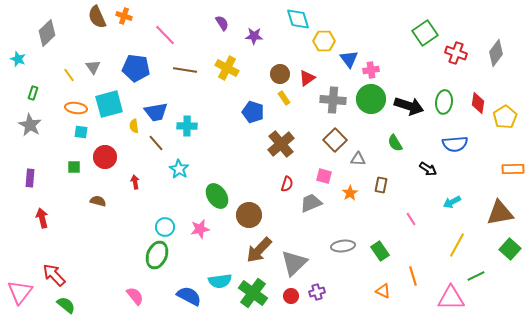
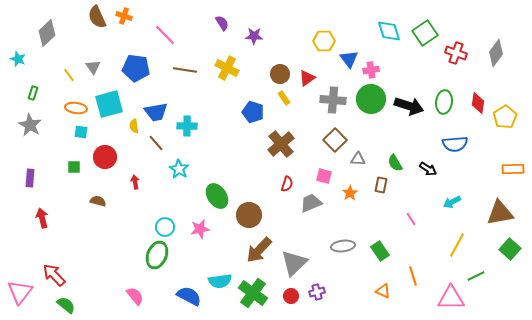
cyan diamond at (298, 19): moved 91 px right, 12 px down
green semicircle at (395, 143): moved 20 px down
